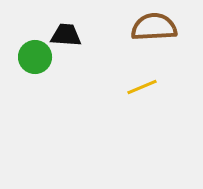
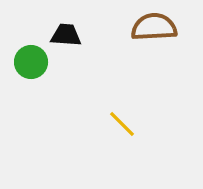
green circle: moved 4 px left, 5 px down
yellow line: moved 20 px left, 37 px down; rotated 68 degrees clockwise
